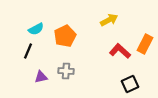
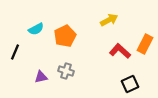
black line: moved 13 px left, 1 px down
gray cross: rotated 14 degrees clockwise
